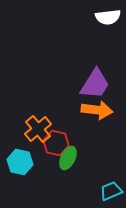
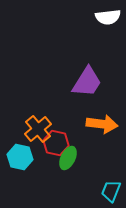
purple trapezoid: moved 8 px left, 2 px up
orange arrow: moved 5 px right, 14 px down
cyan hexagon: moved 5 px up
cyan trapezoid: rotated 45 degrees counterclockwise
